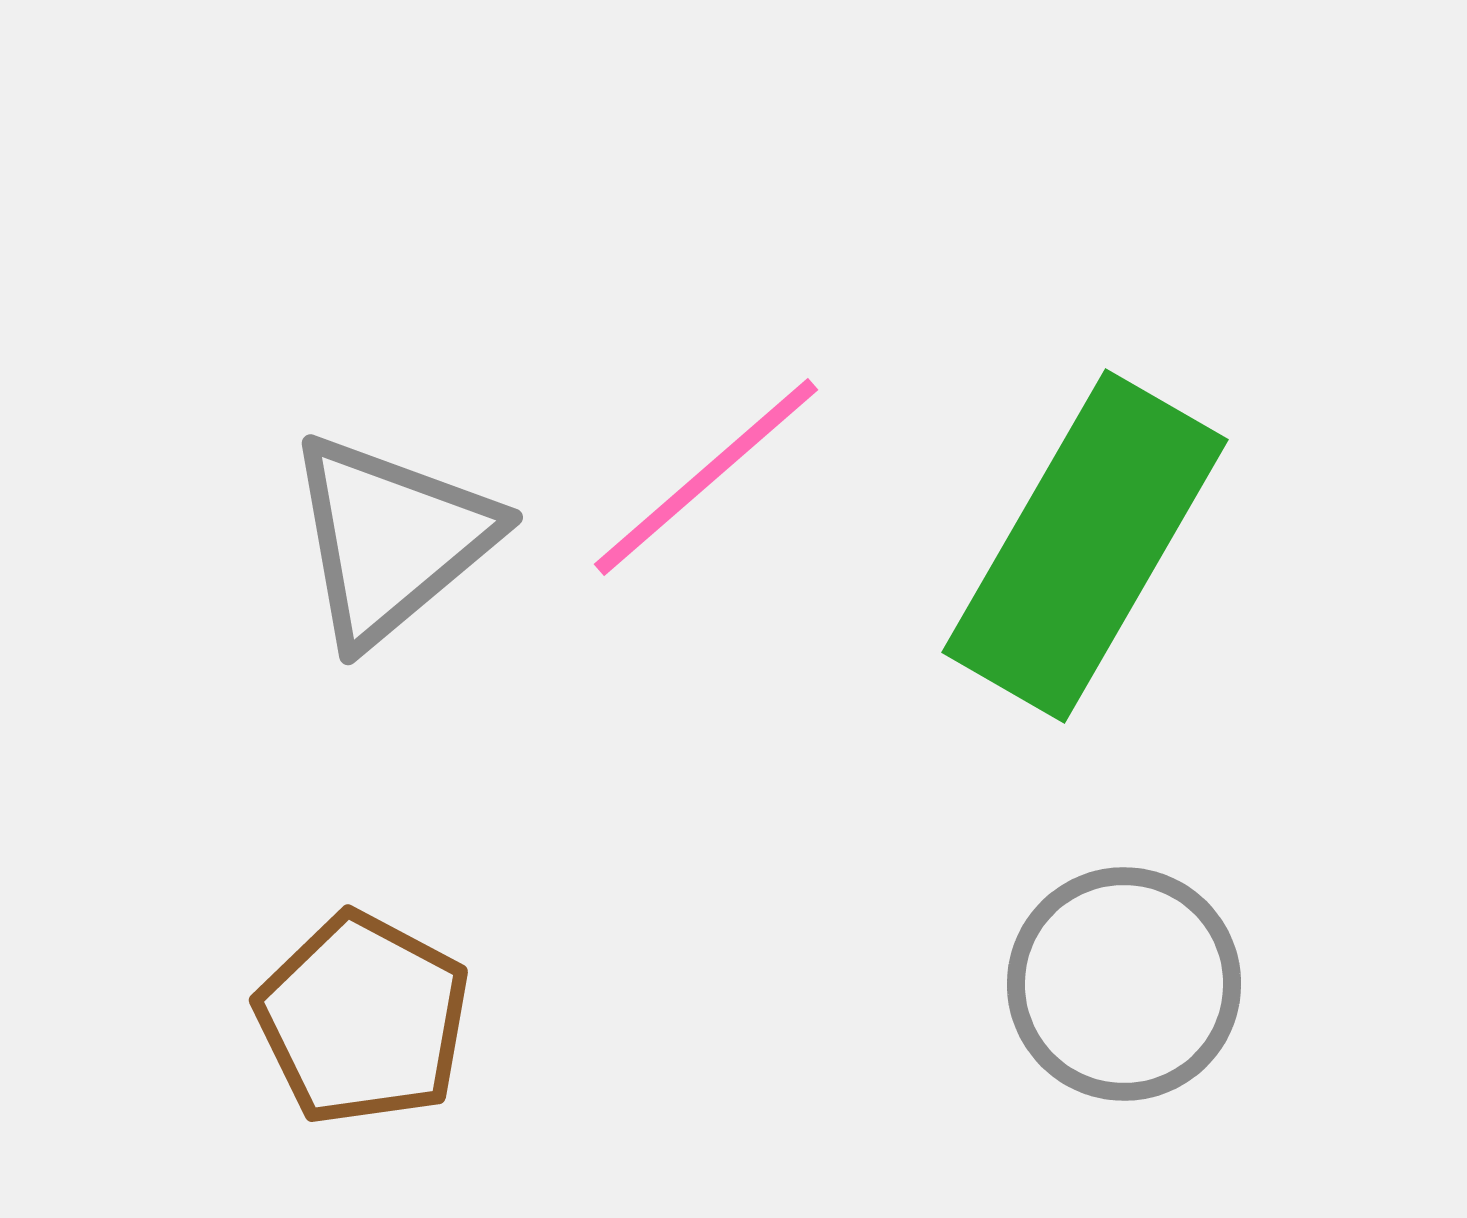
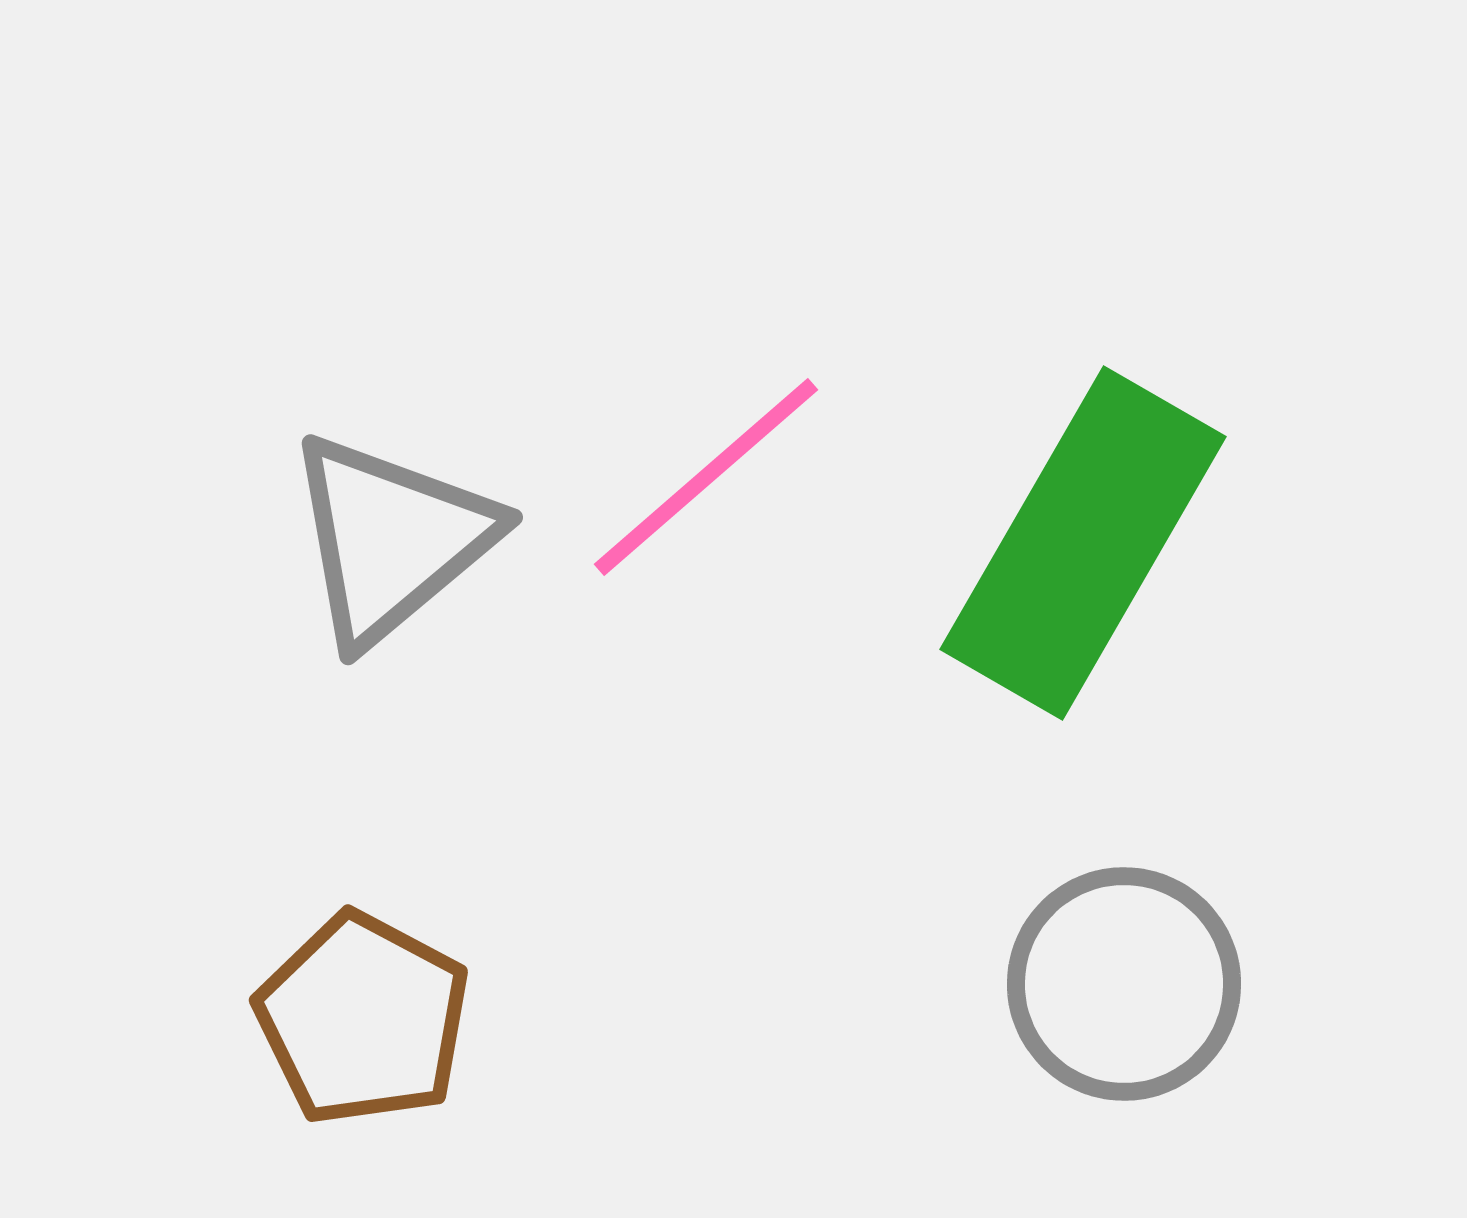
green rectangle: moved 2 px left, 3 px up
